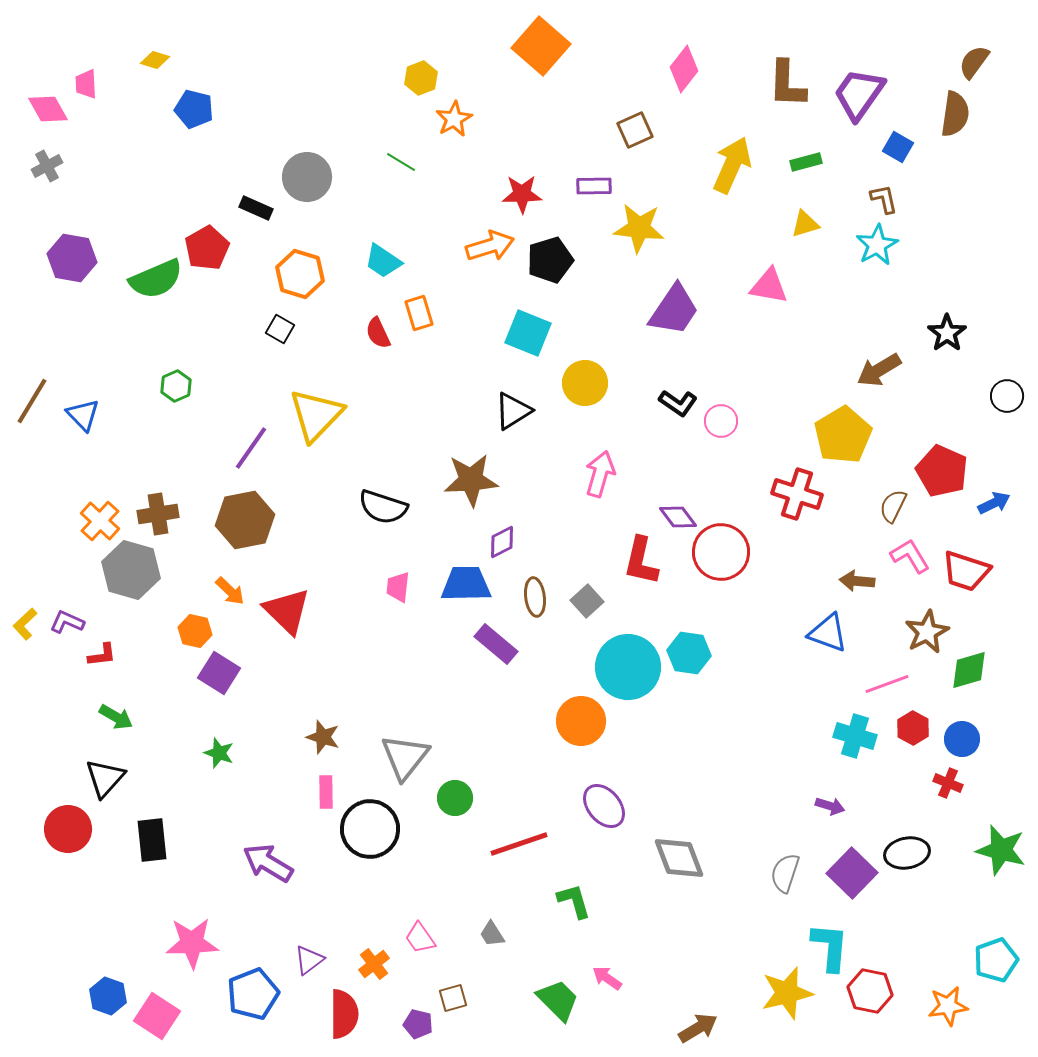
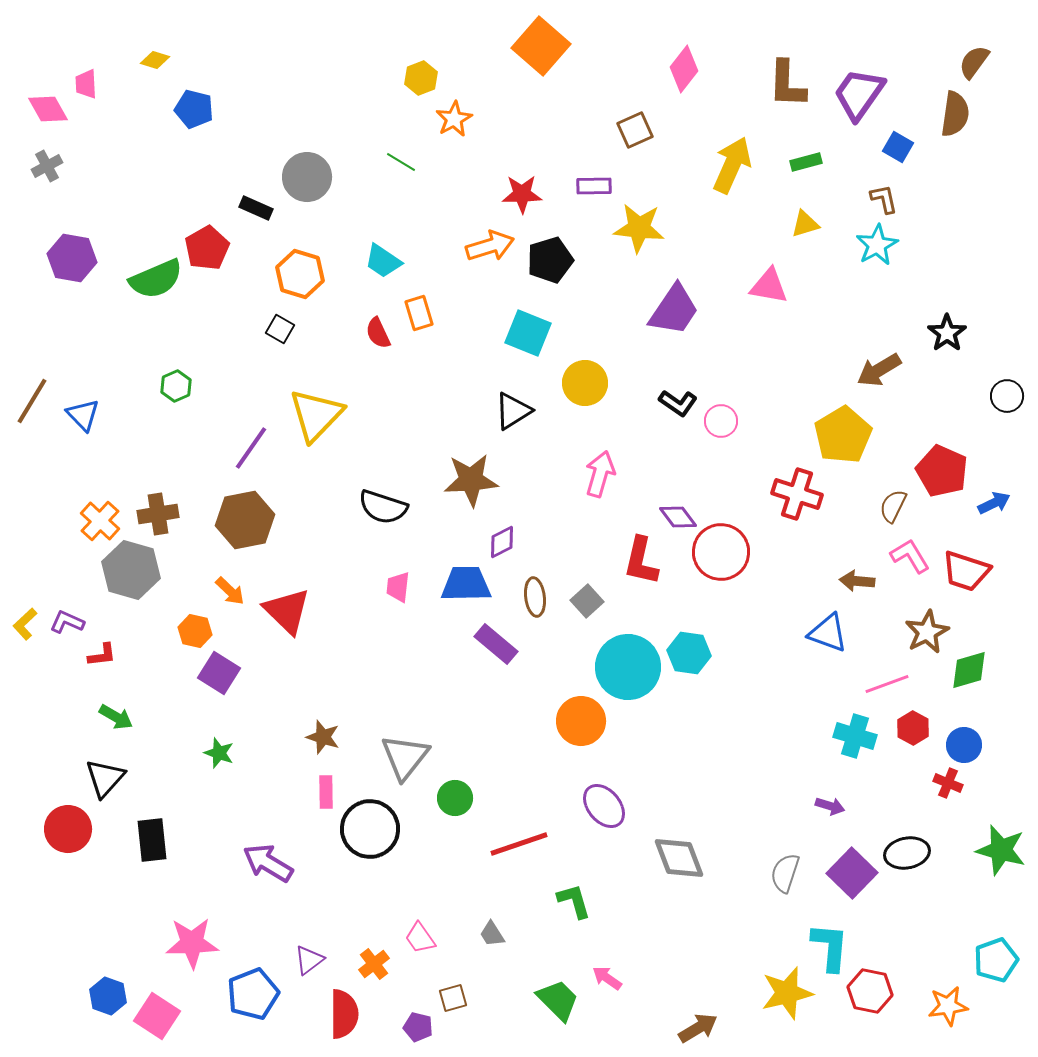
blue circle at (962, 739): moved 2 px right, 6 px down
purple pentagon at (418, 1024): moved 3 px down
